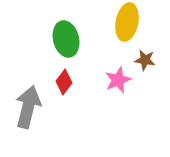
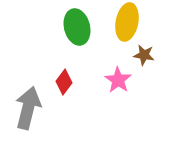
green ellipse: moved 11 px right, 12 px up
brown star: moved 1 px left, 5 px up
pink star: rotated 16 degrees counterclockwise
gray arrow: moved 1 px down
